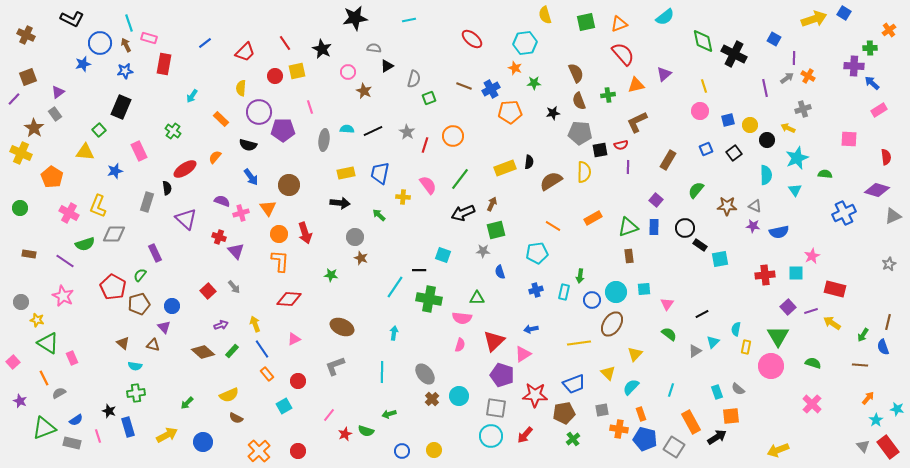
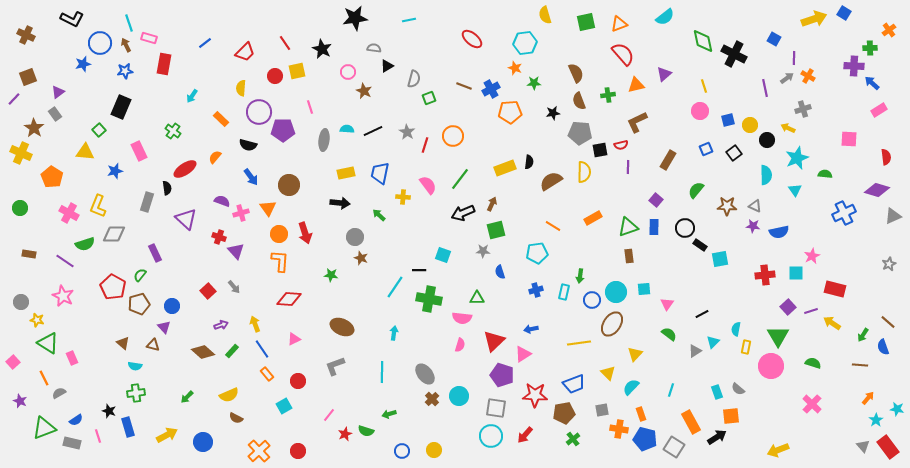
brown line at (888, 322): rotated 63 degrees counterclockwise
green arrow at (187, 403): moved 6 px up
